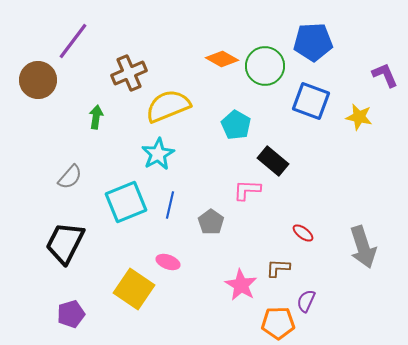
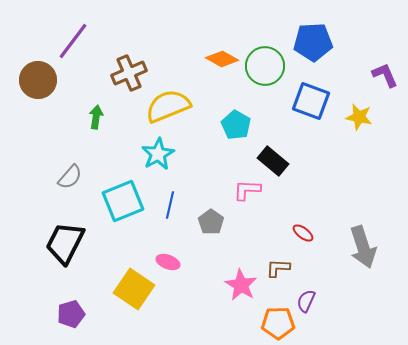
cyan square: moved 3 px left, 1 px up
